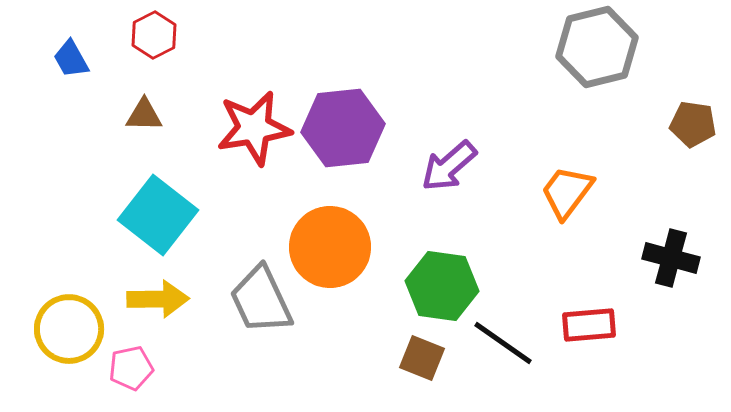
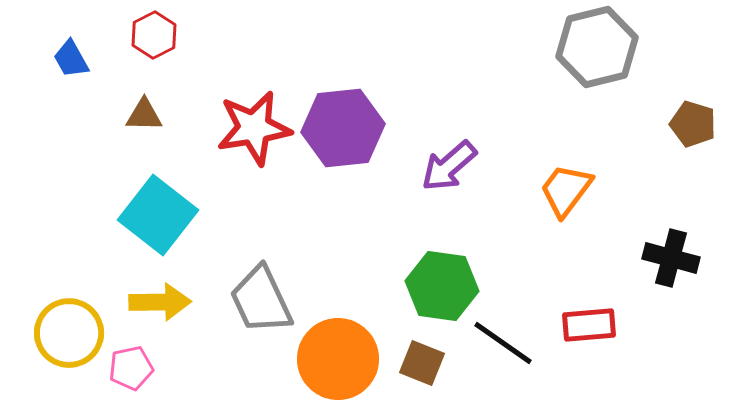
brown pentagon: rotated 9 degrees clockwise
orange trapezoid: moved 1 px left, 2 px up
orange circle: moved 8 px right, 112 px down
yellow arrow: moved 2 px right, 3 px down
yellow circle: moved 4 px down
brown square: moved 5 px down
